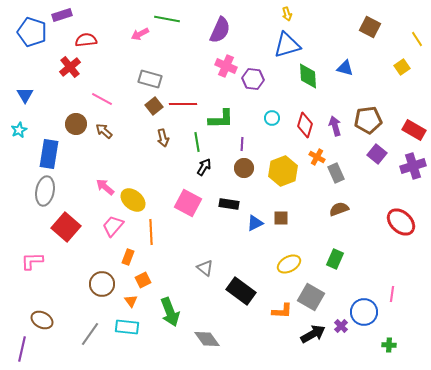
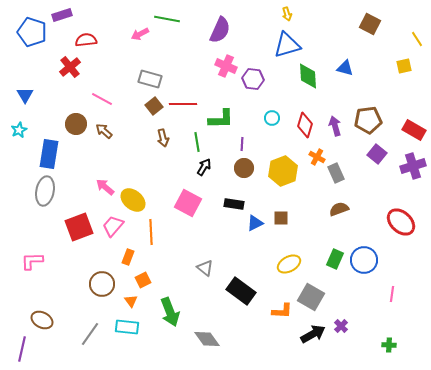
brown square at (370, 27): moved 3 px up
yellow square at (402, 67): moved 2 px right, 1 px up; rotated 21 degrees clockwise
black rectangle at (229, 204): moved 5 px right
red square at (66, 227): moved 13 px right; rotated 28 degrees clockwise
blue circle at (364, 312): moved 52 px up
